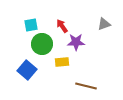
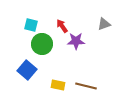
cyan square: rotated 24 degrees clockwise
purple star: moved 1 px up
yellow rectangle: moved 4 px left, 23 px down; rotated 16 degrees clockwise
